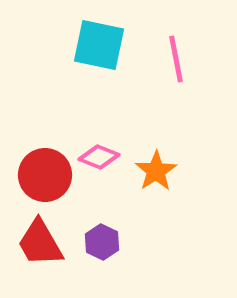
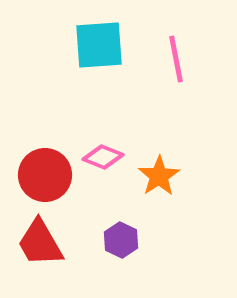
cyan square: rotated 16 degrees counterclockwise
pink diamond: moved 4 px right
orange star: moved 3 px right, 5 px down
purple hexagon: moved 19 px right, 2 px up
